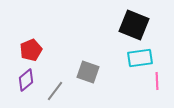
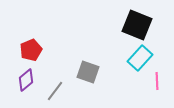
black square: moved 3 px right
cyan rectangle: rotated 40 degrees counterclockwise
